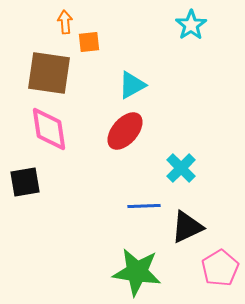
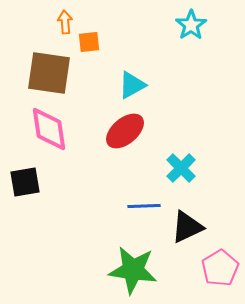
red ellipse: rotated 9 degrees clockwise
green star: moved 4 px left, 2 px up
